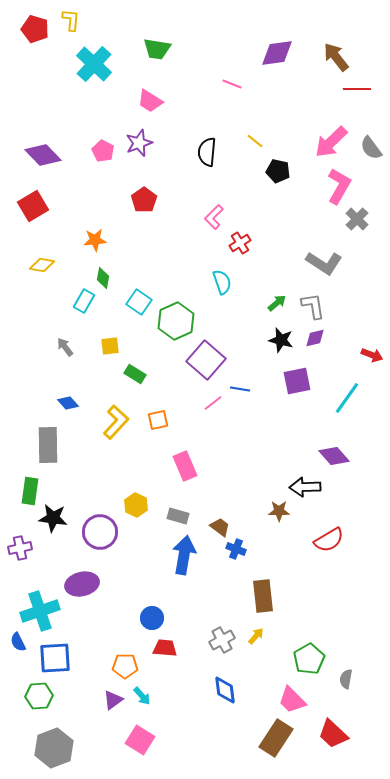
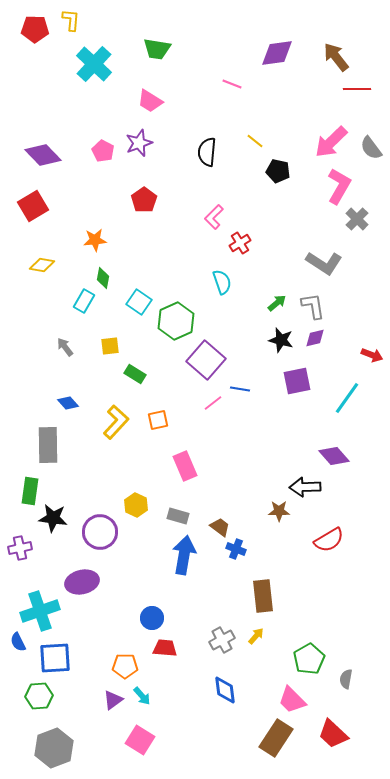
red pentagon at (35, 29): rotated 16 degrees counterclockwise
purple ellipse at (82, 584): moved 2 px up
